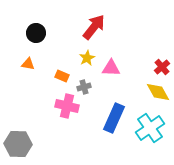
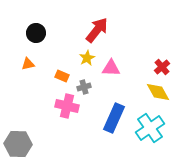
red arrow: moved 3 px right, 3 px down
orange triangle: rotated 24 degrees counterclockwise
